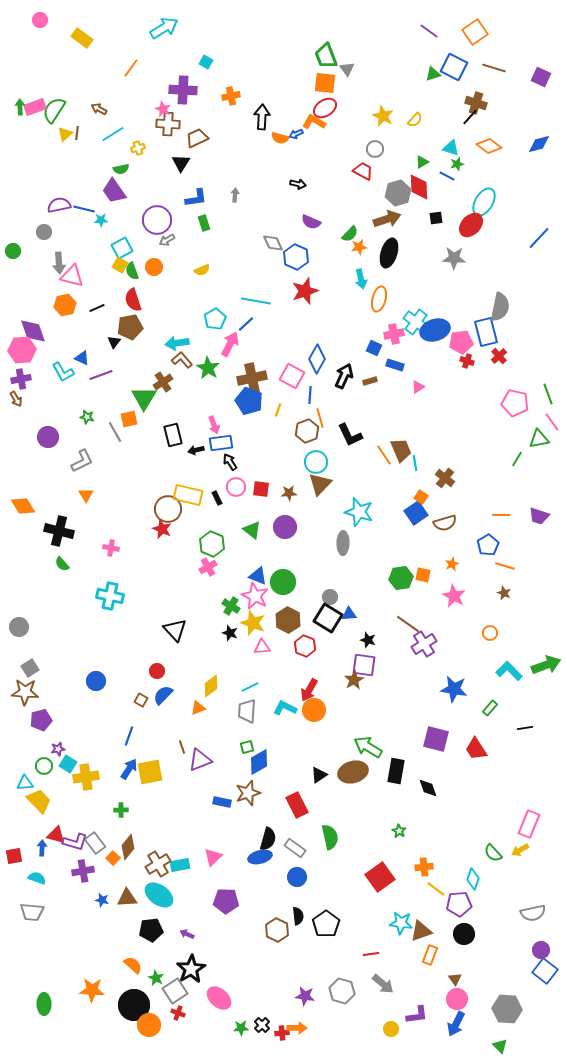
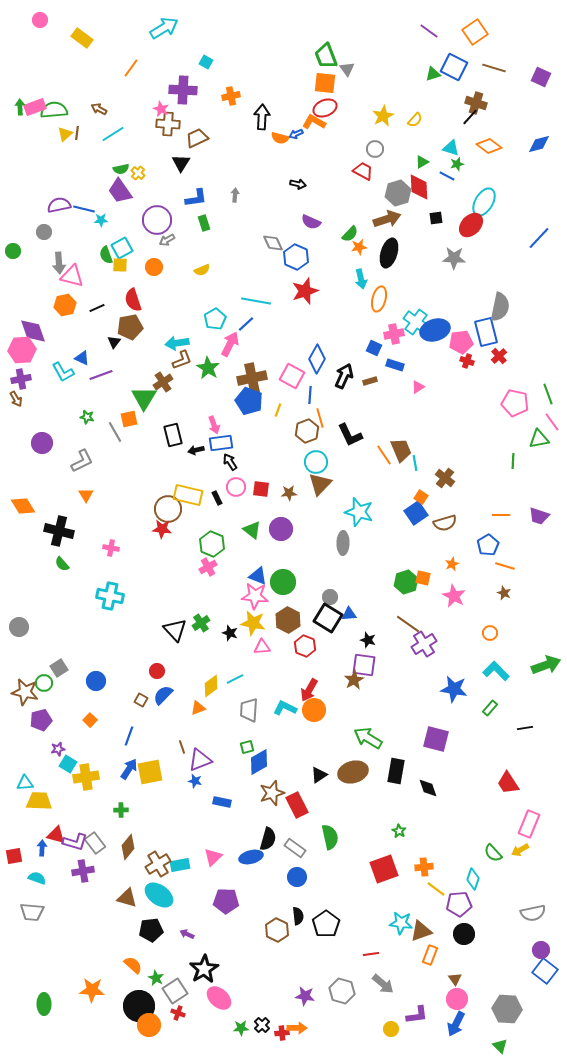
red ellipse at (325, 108): rotated 10 degrees clockwise
pink star at (163, 109): moved 2 px left
green semicircle at (54, 110): rotated 52 degrees clockwise
yellow star at (383, 116): rotated 20 degrees clockwise
yellow cross at (138, 148): moved 25 px down; rotated 32 degrees counterclockwise
purple trapezoid at (114, 191): moved 6 px right
yellow square at (120, 265): rotated 28 degrees counterclockwise
green semicircle at (132, 271): moved 26 px left, 16 px up
brown L-shape at (182, 360): rotated 110 degrees clockwise
purple circle at (48, 437): moved 6 px left, 6 px down
green line at (517, 459): moved 4 px left, 2 px down; rotated 28 degrees counterclockwise
purple circle at (285, 527): moved 4 px left, 2 px down
red star at (162, 529): rotated 18 degrees counterclockwise
orange square at (423, 575): moved 3 px down
green hexagon at (401, 578): moved 5 px right, 4 px down; rotated 10 degrees counterclockwise
pink star at (255, 596): rotated 20 degrees counterclockwise
green cross at (231, 606): moved 30 px left, 17 px down; rotated 24 degrees clockwise
yellow star at (253, 623): rotated 10 degrees counterclockwise
gray square at (30, 668): moved 29 px right
cyan L-shape at (509, 671): moved 13 px left
cyan line at (250, 687): moved 15 px left, 8 px up
brown star at (25, 692): rotated 8 degrees clockwise
gray trapezoid at (247, 711): moved 2 px right, 1 px up
green arrow at (368, 747): moved 9 px up
red trapezoid at (476, 749): moved 32 px right, 34 px down
green circle at (44, 766): moved 83 px up
brown star at (248, 793): moved 24 px right
yellow trapezoid at (39, 801): rotated 44 degrees counterclockwise
blue ellipse at (260, 857): moved 9 px left
orange square at (113, 858): moved 23 px left, 138 px up
red square at (380, 877): moved 4 px right, 8 px up; rotated 16 degrees clockwise
brown triangle at (127, 898): rotated 20 degrees clockwise
blue star at (102, 900): moved 93 px right, 119 px up
black star at (191, 969): moved 13 px right
black circle at (134, 1005): moved 5 px right, 1 px down
